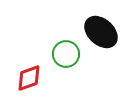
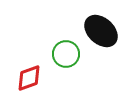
black ellipse: moved 1 px up
